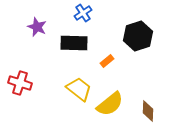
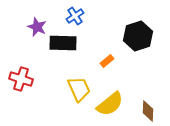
blue cross: moved 8 px left, 3 px down
black rectangle: moved 11 px left
red cross: moved 1 px right, 4 px up
yellow trapezoid: rotated 28 degrees clockwise
